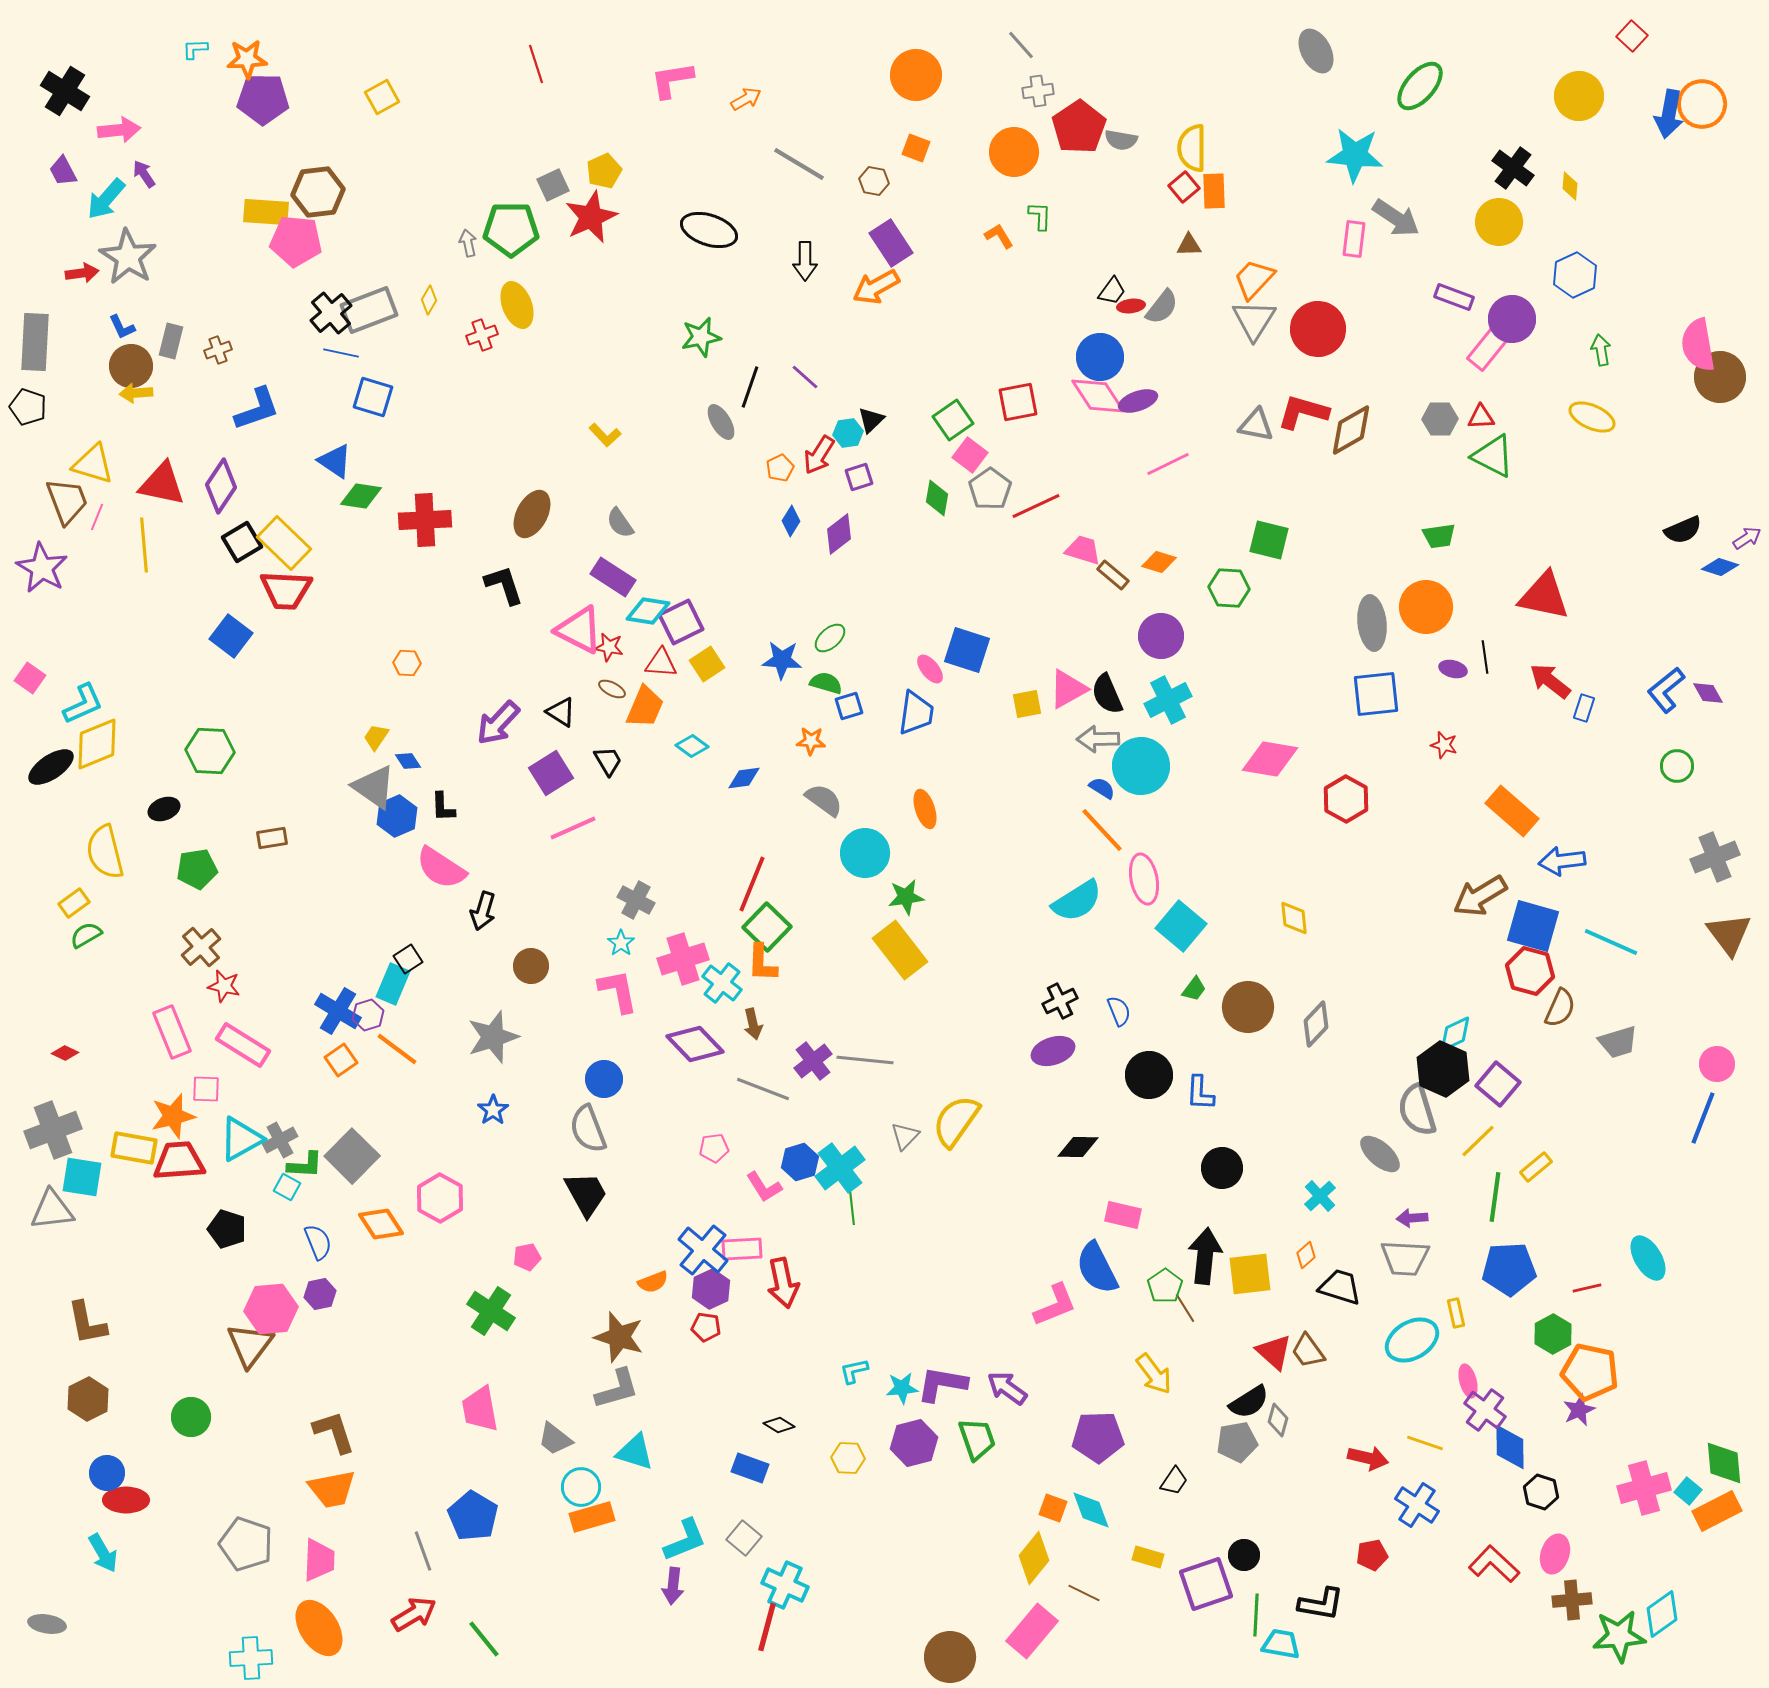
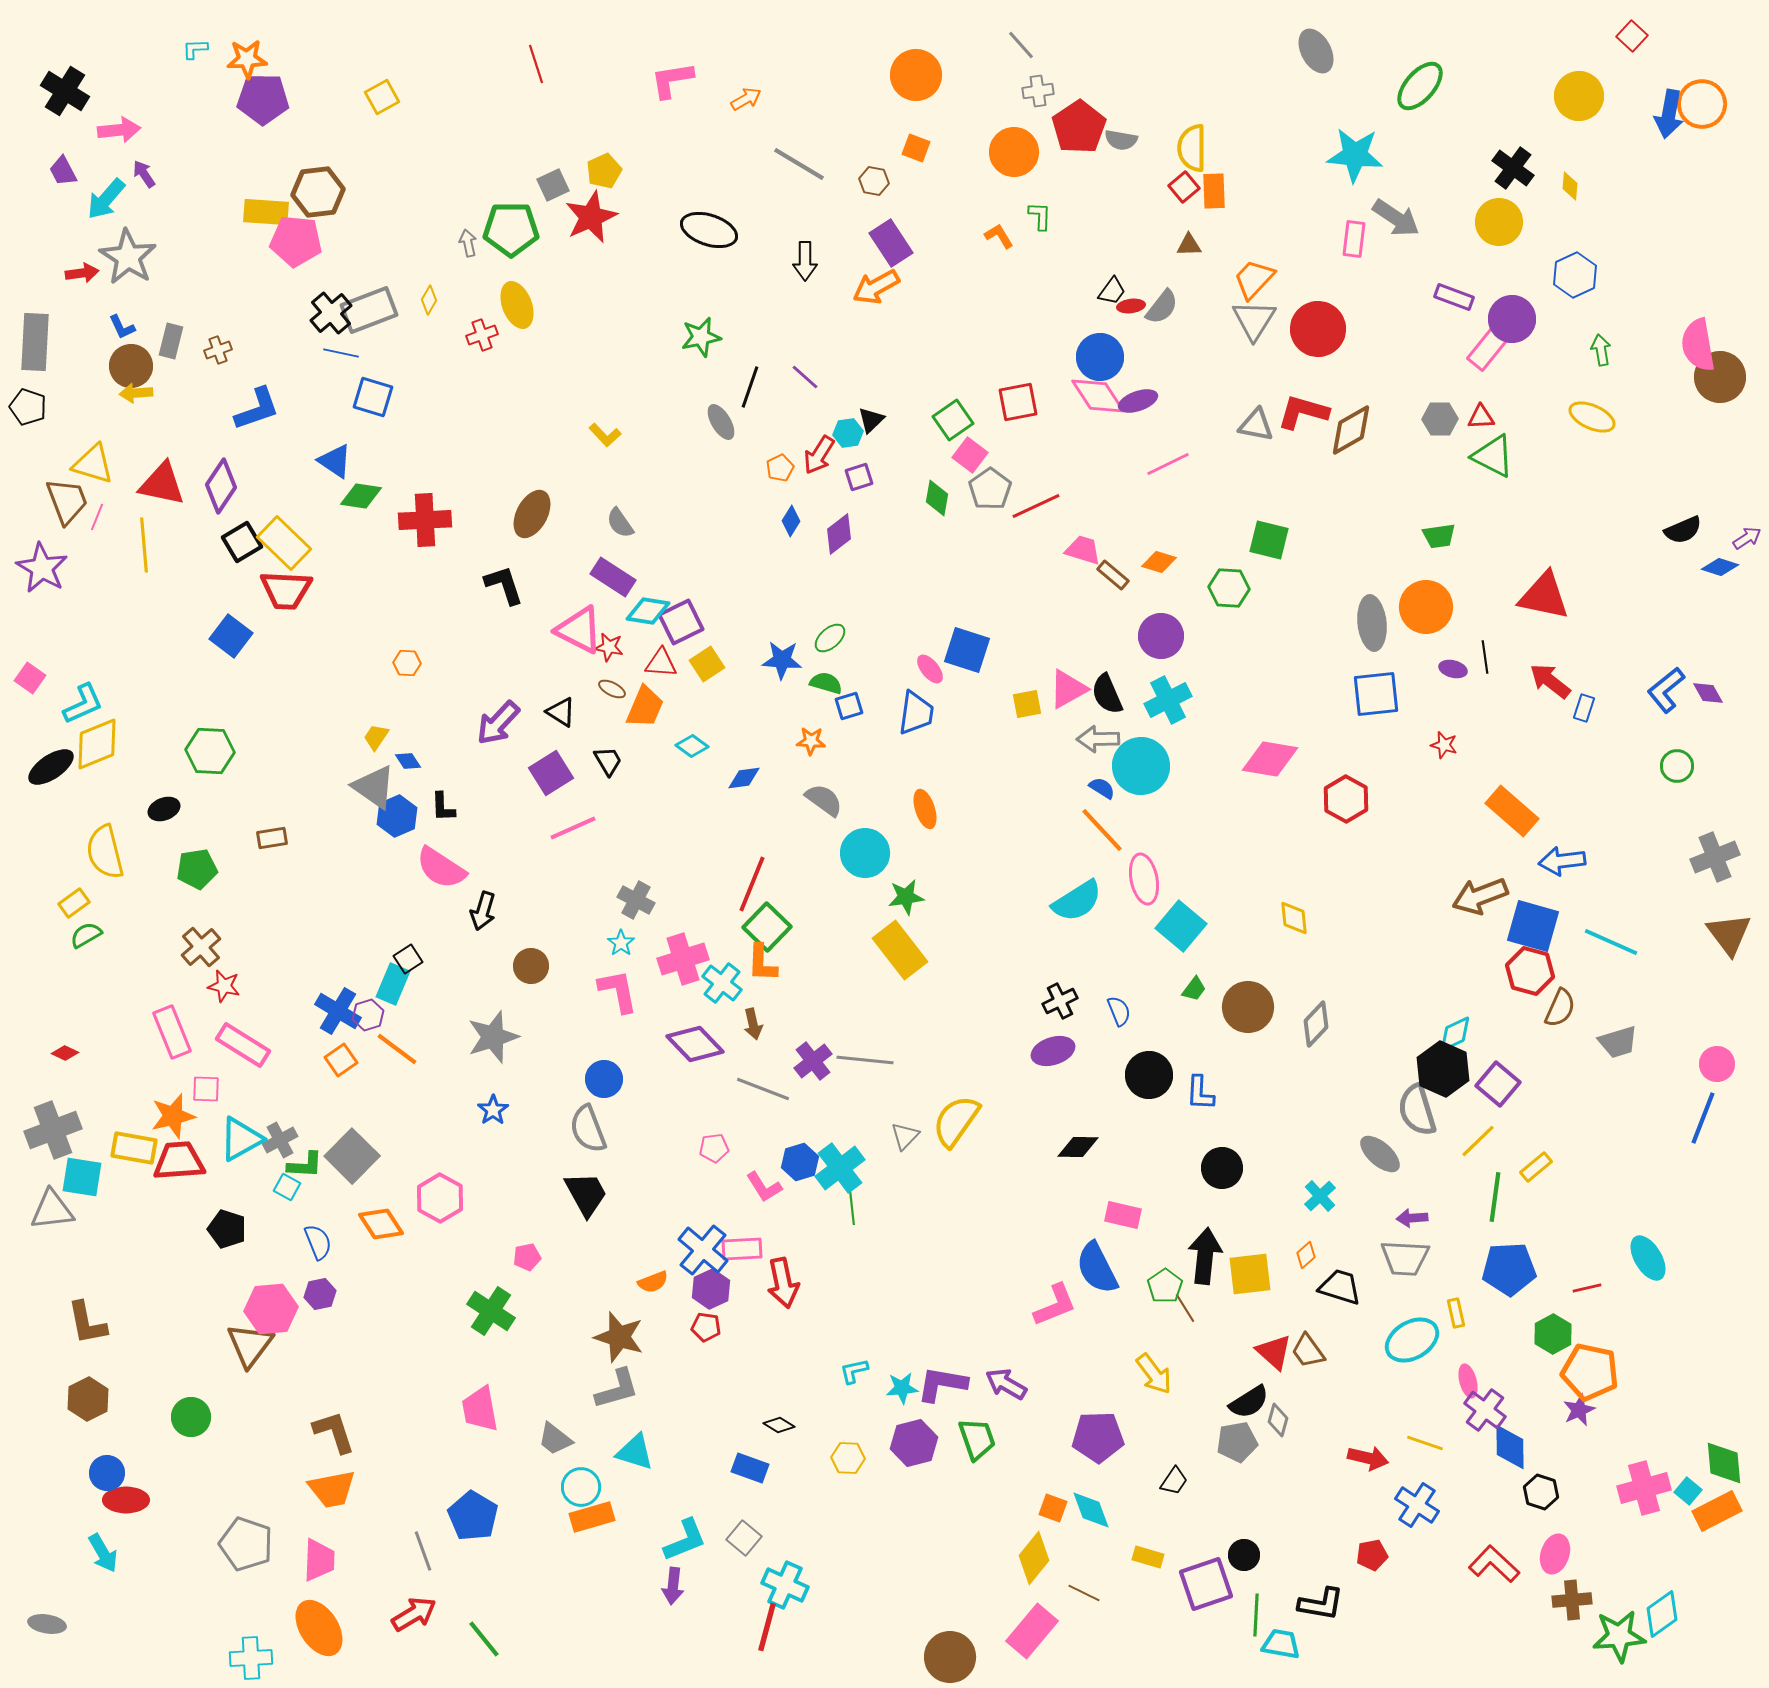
brown arrow at (1480, 896): rotated 10 degrees clockwise
purple arrow at (1007, 1388): moved 1 px left, 4 px up; rotated 6 degrees counterclockwise
